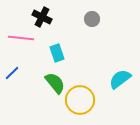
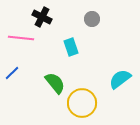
cyan rectangle: moved 14 px right, 6 px up
yellow circle: moved 2 px right, 3 px down
